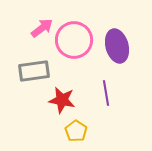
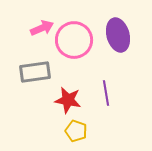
pink arrow: rotated 15 degrees clockwise
purple ellipse: moved 1 px right, 11 px up
gray rectangle: moved 1 px right, 1 px down
red star: moved 6 px right
yellow pentagon: rotated 15 degrees counterclockwise
